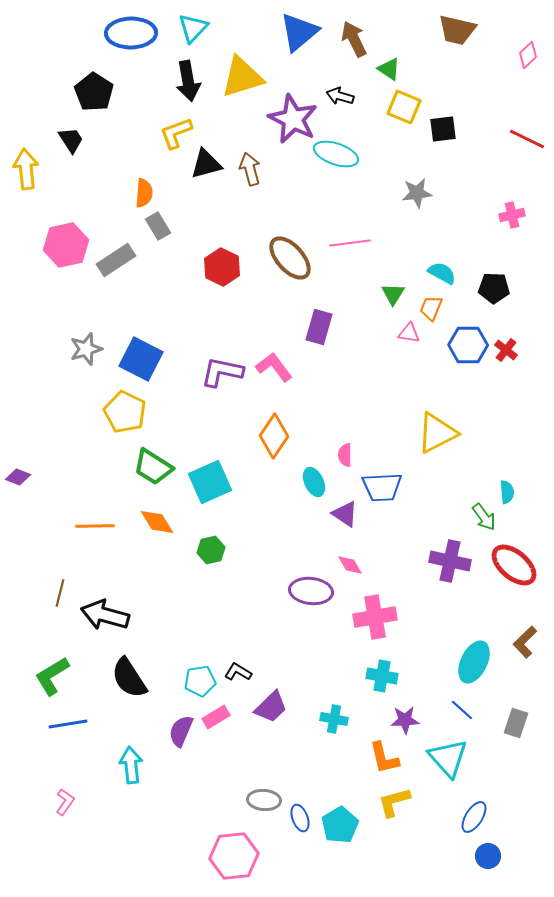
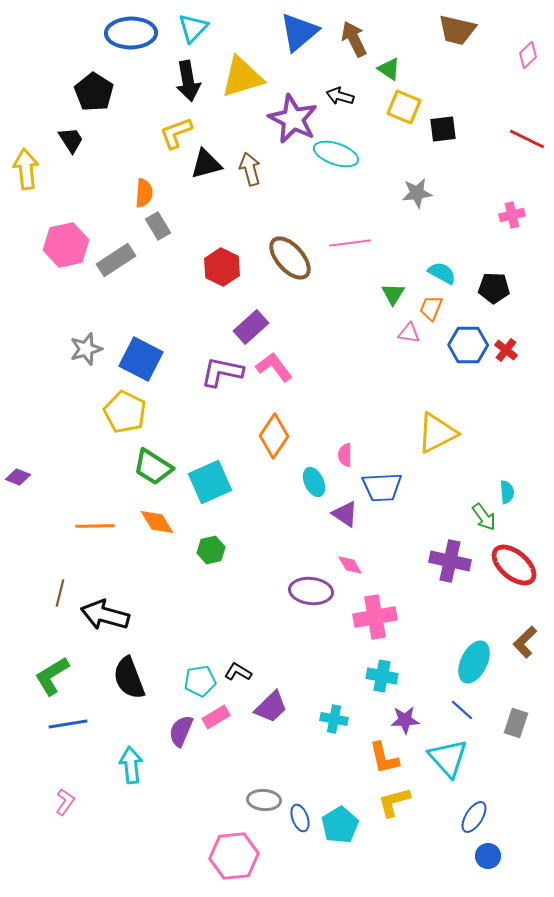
purple rectangle at (319, 327): moved 68 px left; rotated 32 degrees clockwise
black semicircle at (129, 678): rotated 12 degrees clockwise
